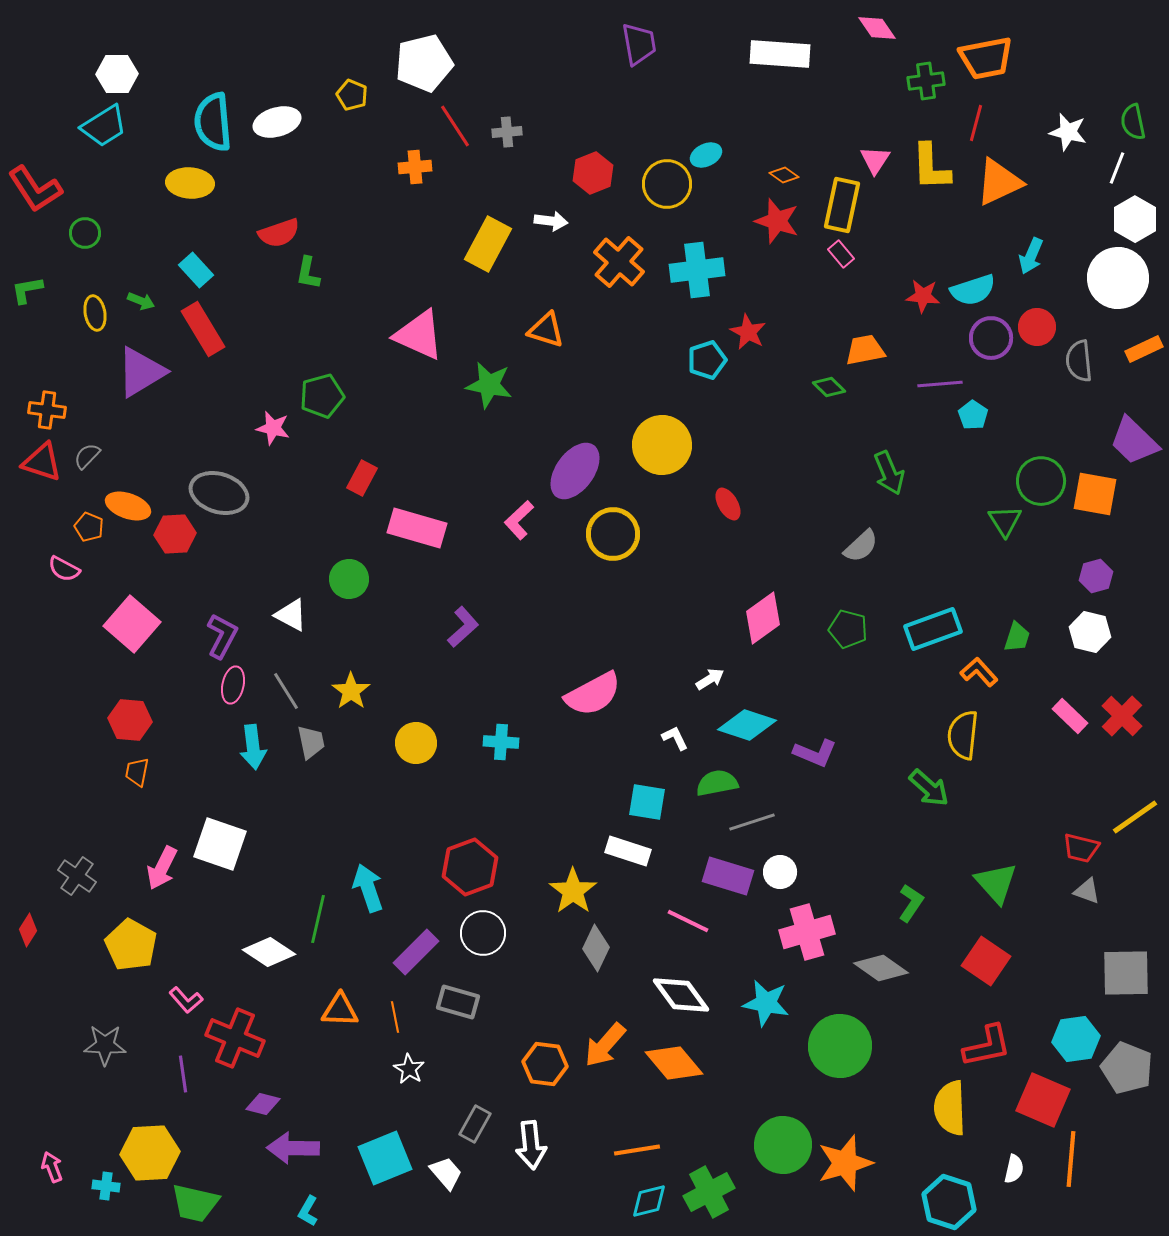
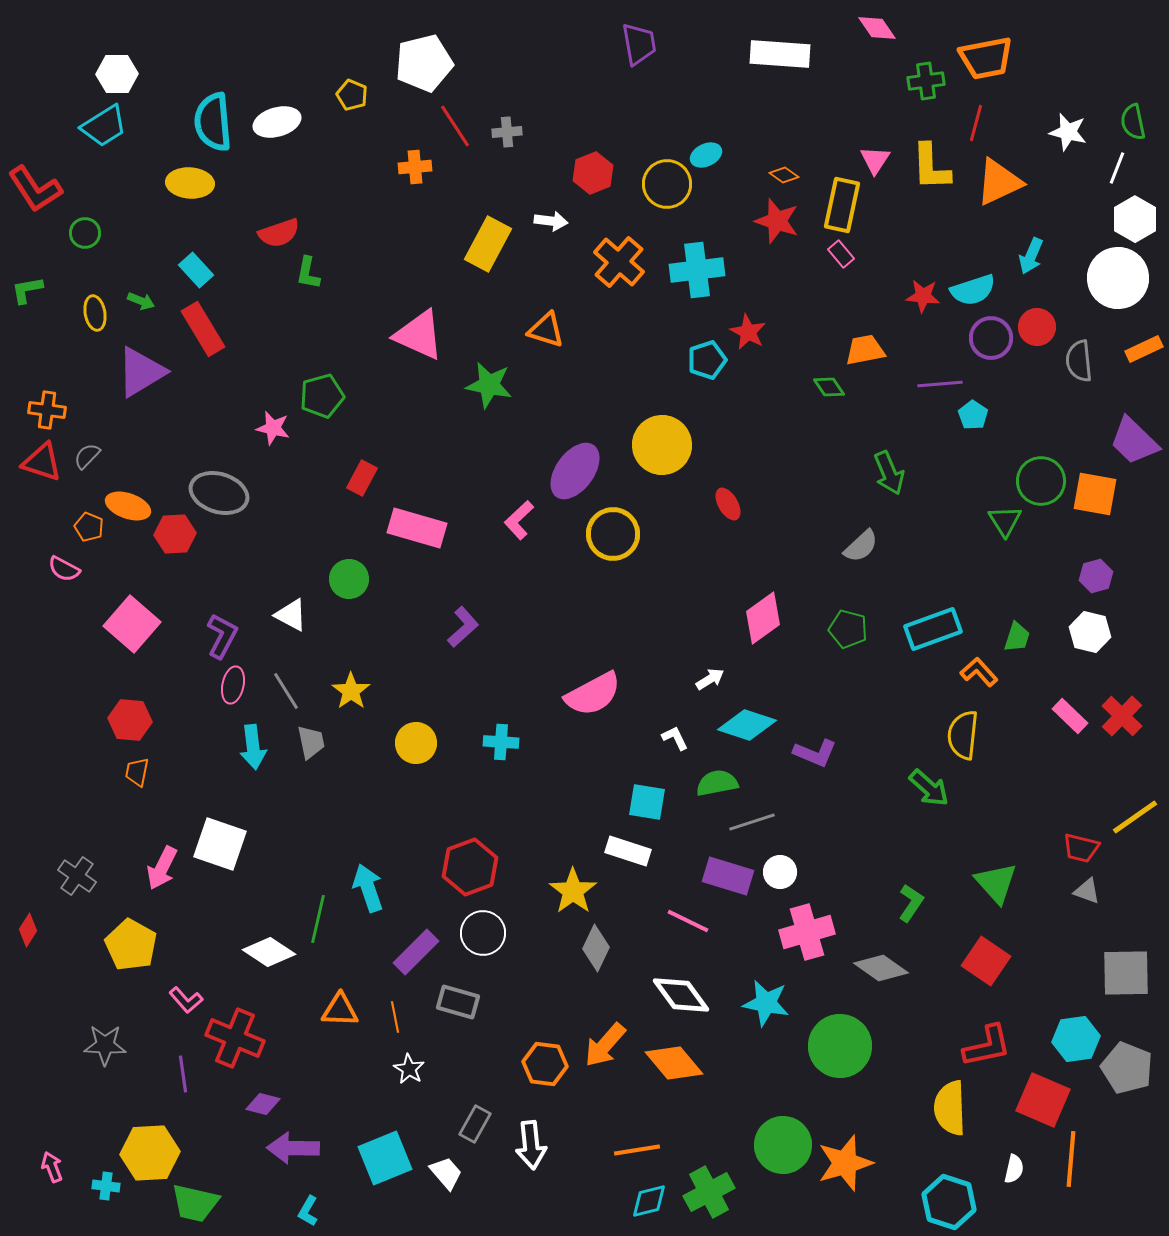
green diamond at (829, 387): rotated 12 degrees clockwise
